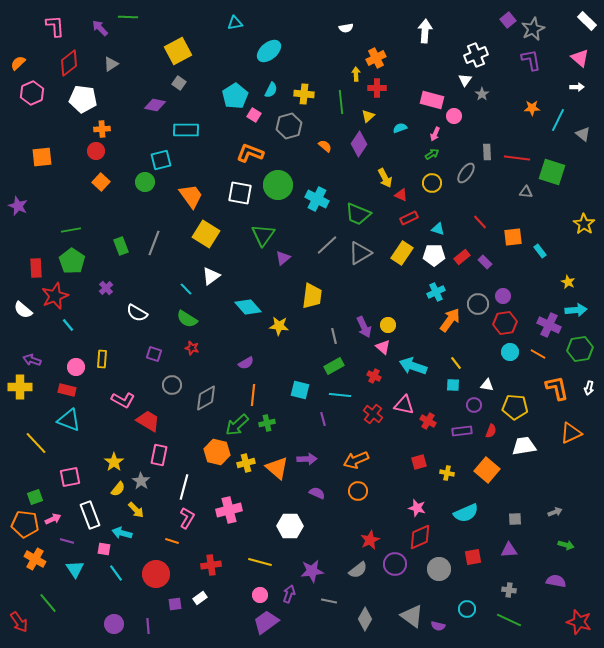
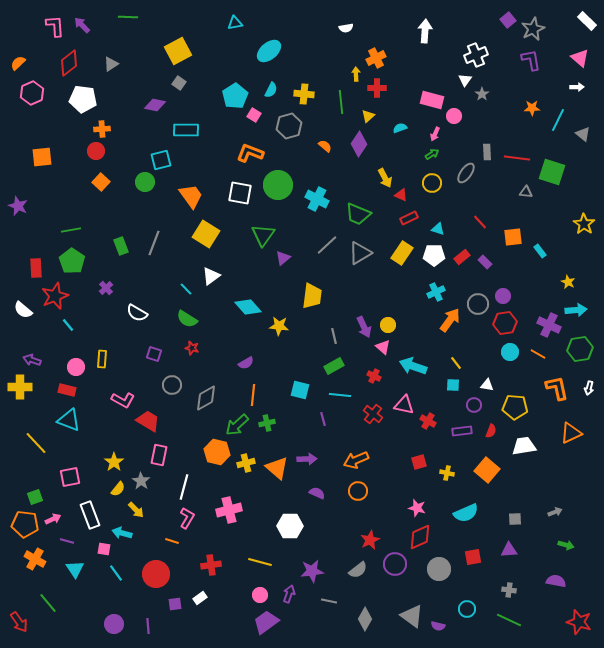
purple arrow at (100, 28): moved 18 px left, 3 px up
